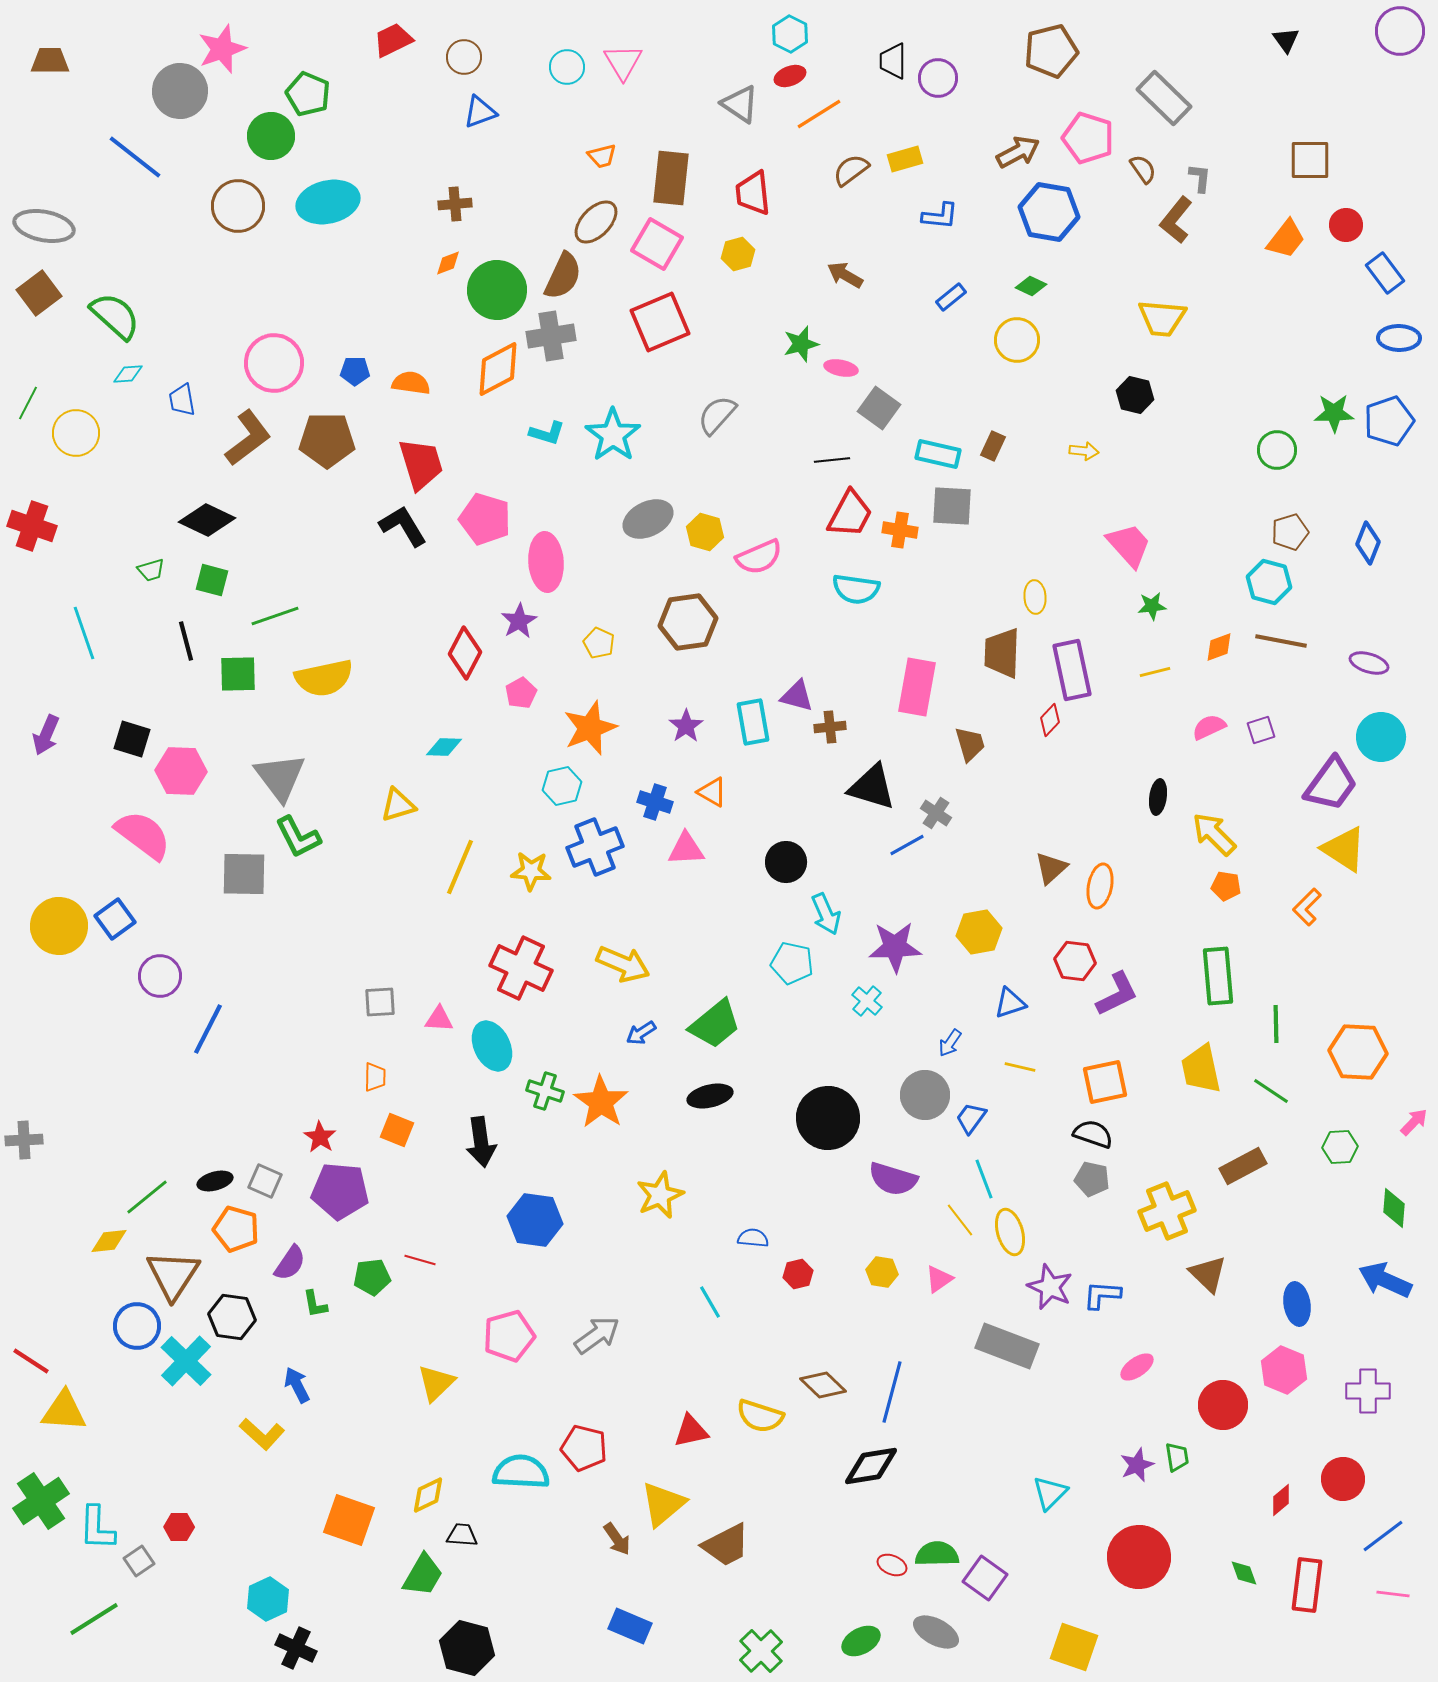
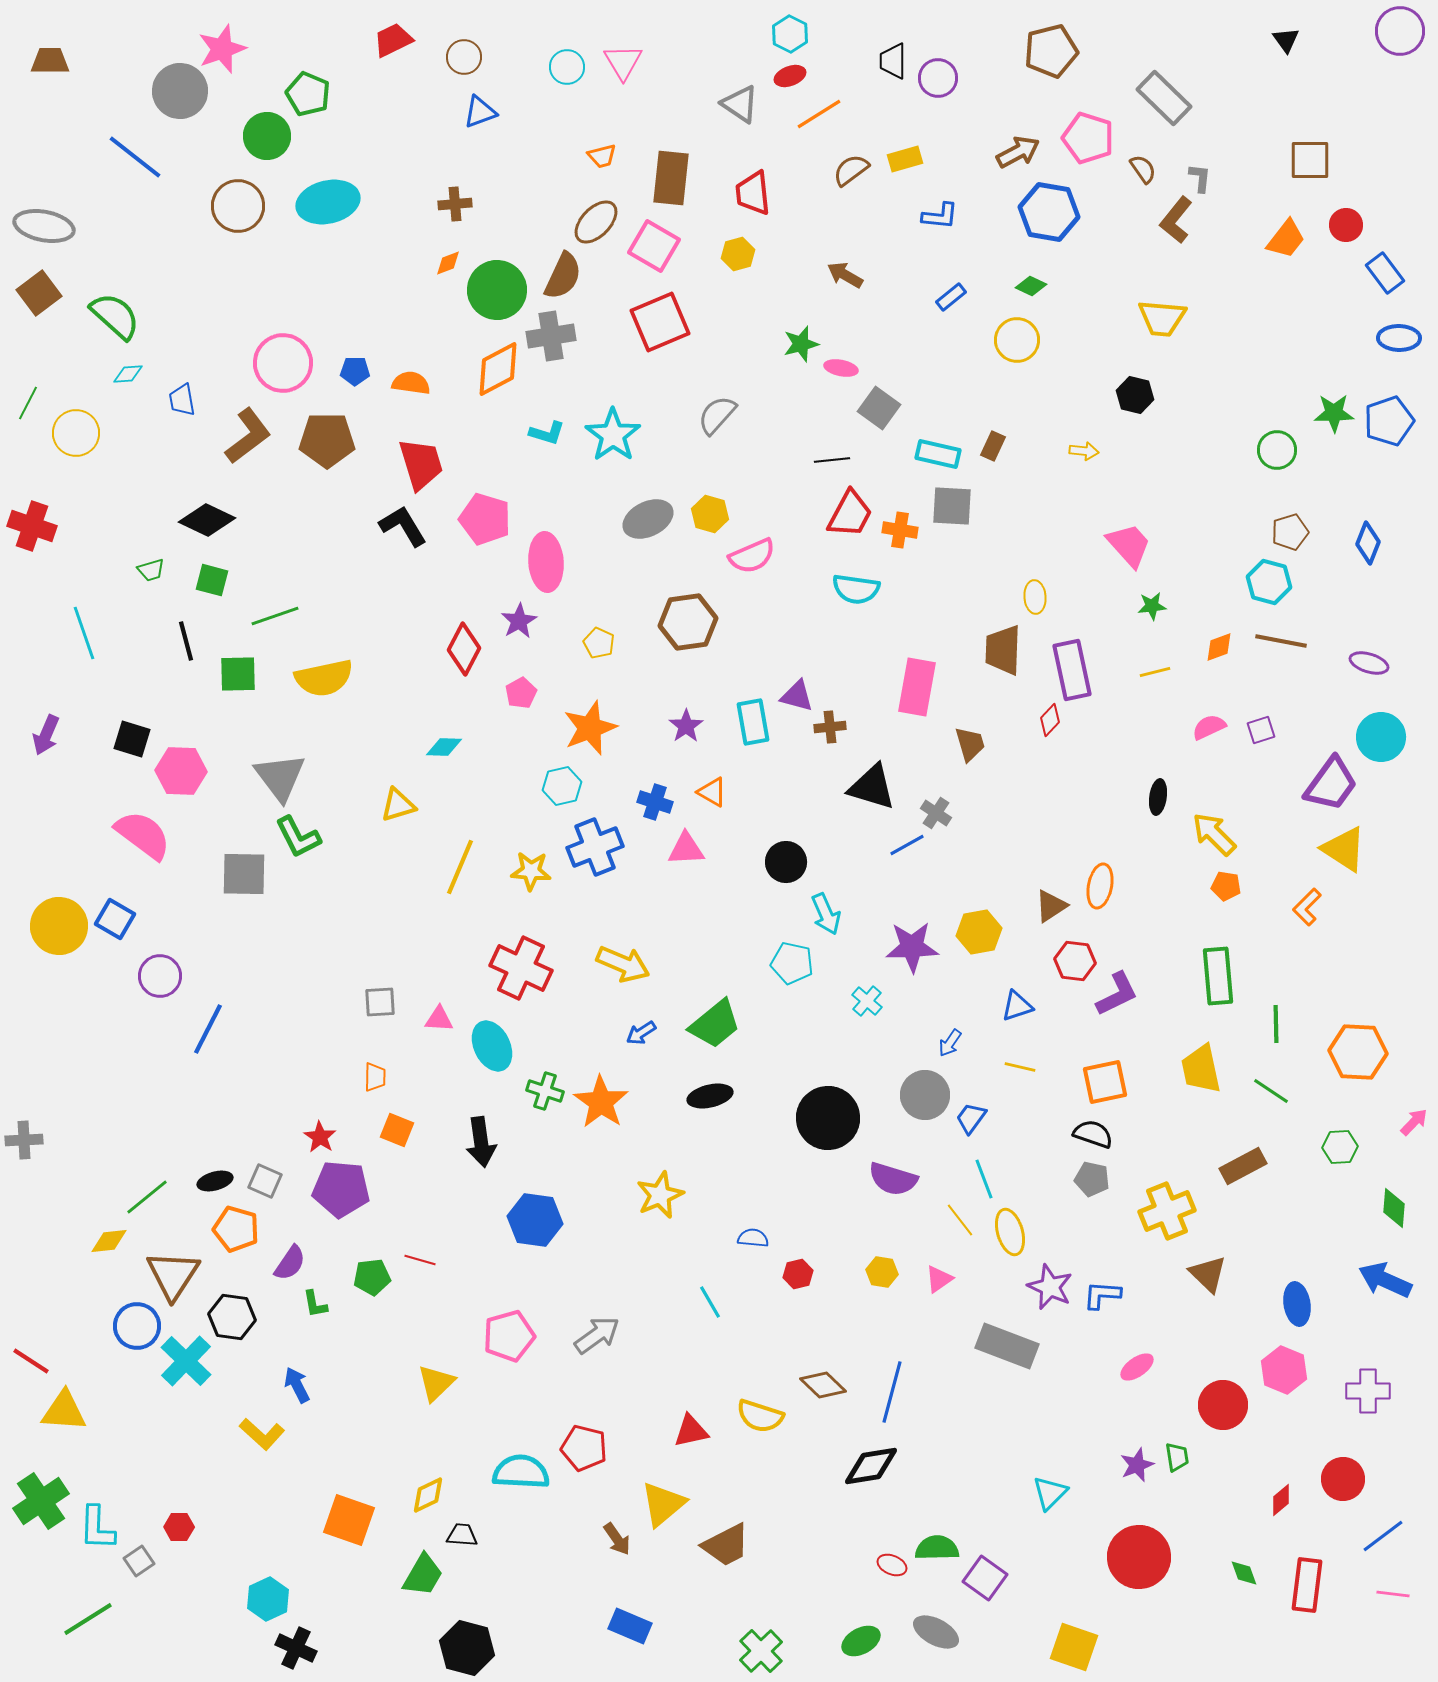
green circle at (271, 136): moved 4 px left
pink square at (657, 244): moved 3 px left, 2 px down
pink circle at (274, 363): moved 9 px right
brown L-shape at (248, 438): moved 2 px up
yellow hexagon at (705, 532): moved 5 px right, 18 px up
pink semicircle at (759, 557): moved 7 px left, 1 px up
red diamond at (465, 653): moved 1 px left, 4 px up
brown trapezoid at (1002, 653): moved 1 px right, 3 px up
brown triangle at (1051, 868): moved 38 px down; rotated 9 degrees clockwise
blue square at (115, 919): rotated 24 degrees counterclockwise
purple star at (895, 947): moved 17 px right
blue triangle at (1010, 1003): moved 7 px right, 3 px down
purple pentagon at (340, 1191): moved 1 px right, 2 px up
green semicircle at (937, 1554): moved 6 px up
green line at (94, 1619): moved 6 px left
